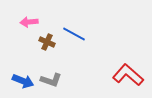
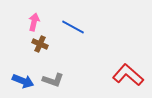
pink arrow: moved 5 px right; rotated 108 degrees clockwise
blue line: moved 1 px left, 7 px up
brown cross: moved 7 px left, 2 px down
gray L-shape: moved 2 px right
